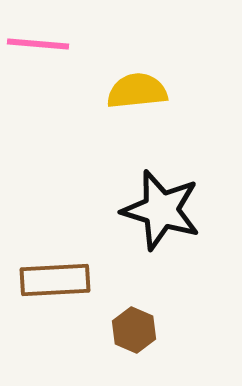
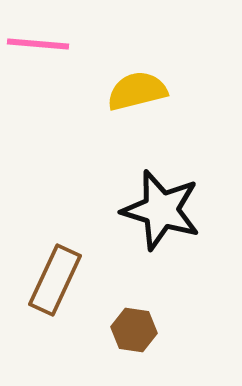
yellow semicircle: rotated 8 degrees counterclockwise
brown rectangle: rotated 62 degrees counterclockwise
brown hexagon: rotated 15 degrees counterclockwise
